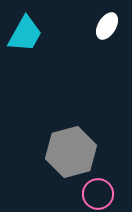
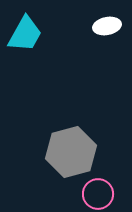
white ellipse: rotated 48 degrees clockwise
